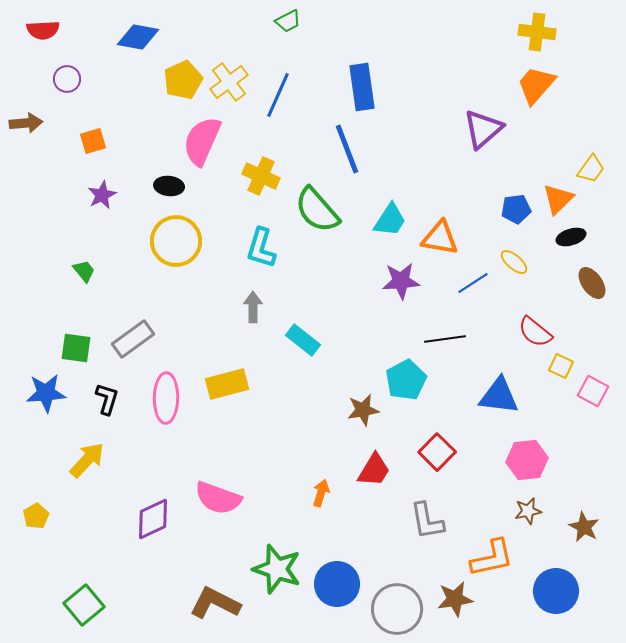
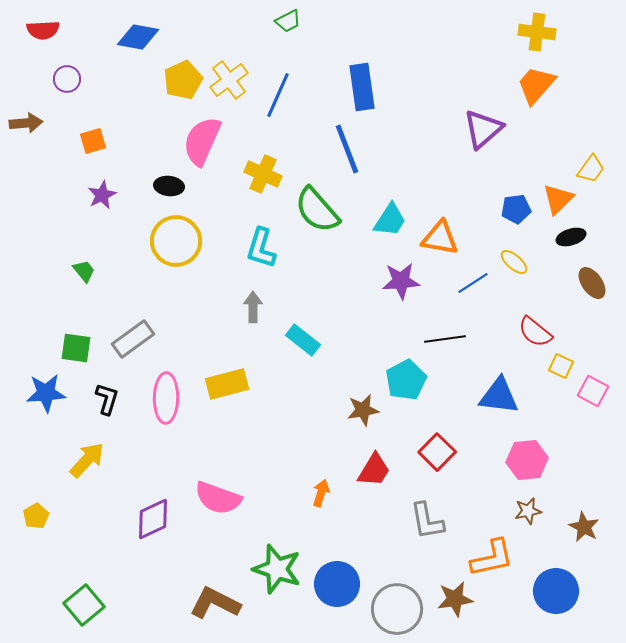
yellow cross at (229, 82): moved 2 px up
yellow cross at (261, 176): moved 2 px right, 2 px up
